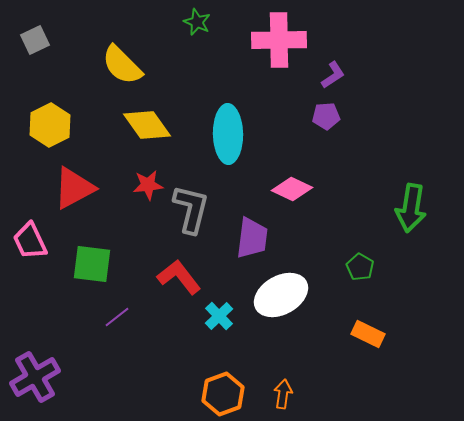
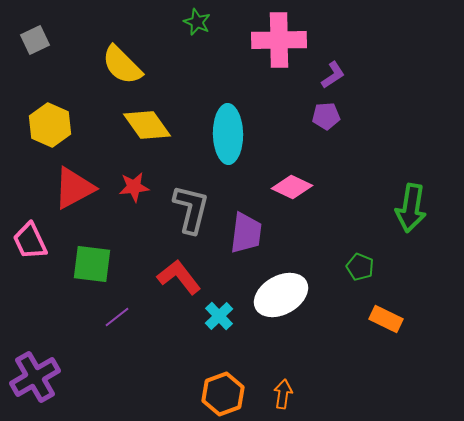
yellow hexagon: rotated 9 degrees counterclockwise
red star: moved 14 px left, 2 px down
pink diamond: moved 2 px up
purple trapezoid: moved 6 px left, 5 px up
green pentagon: rotated 8 degrees counterclockwise
orange rectangle: moved 18 px right, 15 px up
